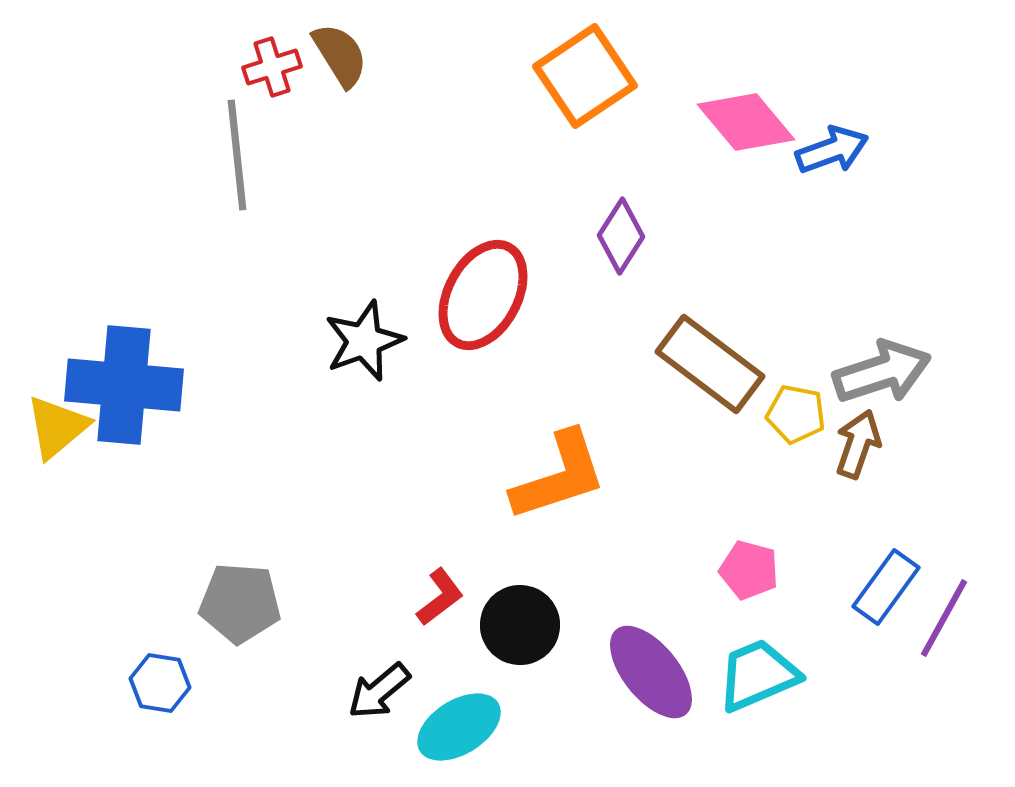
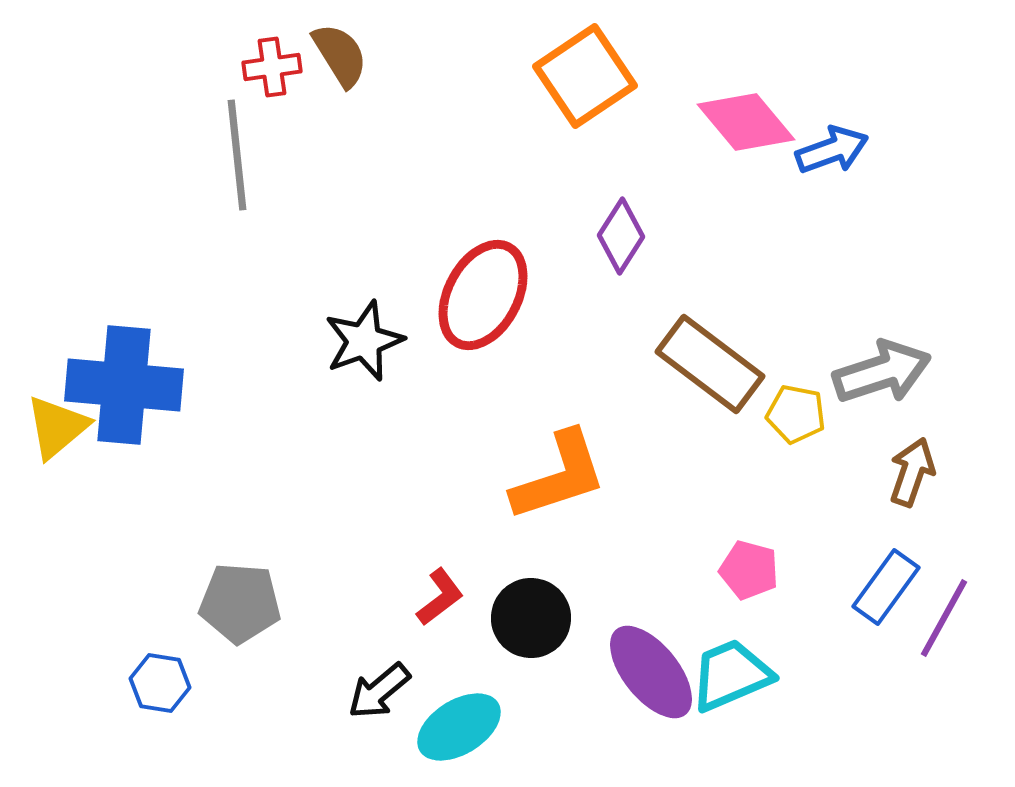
red cross: rotated 10 degrees clockwise
brown arrow: moved 54 px right, 28 px down
black circle: moved 11 px right, 7 px up
cyan trapezoid: moved 27 px left
